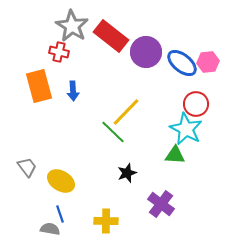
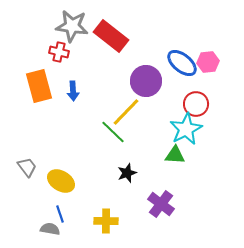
gray star: rotated 24 degrees counterclockwise
purple circle: moved 29 px down
cyan star: rotated 16 degrees clockwise
